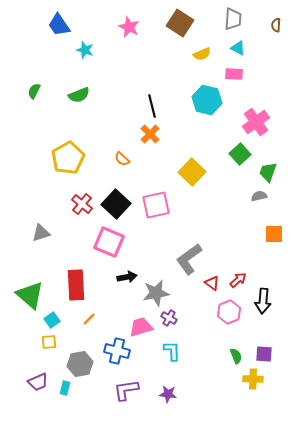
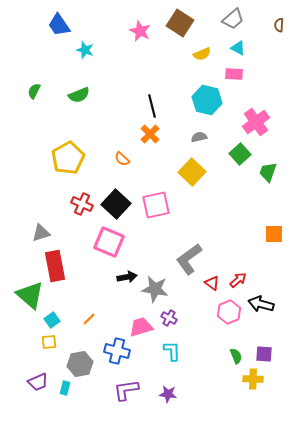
gray trapezoid at (233, 19): rotated 45 degrees clockwise
brown semicircle at (276, 25): moved 3 px right
pink star at (129, 27): moved 11 px right, 4 px down
gray semicircle at (259, 196): moved 60 px left, 59 px up
red cross at (82, 204): rotated 15 degrees counterclockwise
red rectangle at (76, 285): moved 21 px left, 19 px up; rotated 8 degrees counterclockwise
gray star at (156, 293): moved 1 px left, 4 px up; rotated 20 degrees clockwise
black arrow at (263, 301): moved 2 px left, 3 px down; rotated 100 degrees clockwise
